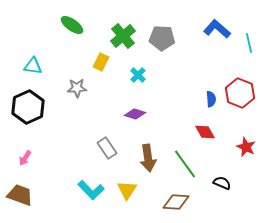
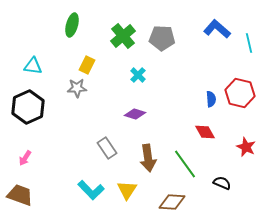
green ellipse: rotated 70 degrees clockwise
yellow rectangle: moved 14 px left, 3 px down
red hexagon: rotated 8 degrees counterclockwise
brown diamond: moved 4 px left
